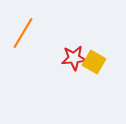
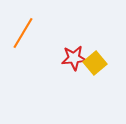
yellow square: moved 1 px right, 1 px down; rotated 20 degrees clockwise
